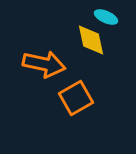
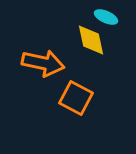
orange arrow: moved 1 px left, 1 px up
orange square: rotated 32 degrees counterclockwise
